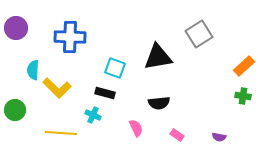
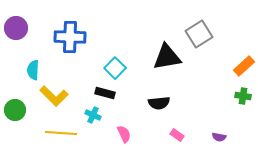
black triangle: moved 9 px right
cyan square: rotated 25 degrees clockwise
yellow L-shape: moved 3 px left, 8 px down
pink semicircle: moved 12 px left, 6 px down
